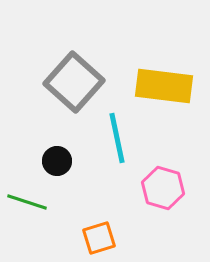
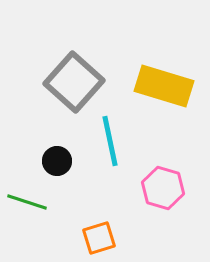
yellow rectangle: rotated 10 degrees clockwise
cyan line: moved 7 px left, 3 px down
